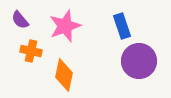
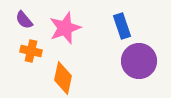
purple semicircle: moved 4 px right
pink star: moved 2 px down
orange diamond: moved 1 px left, 3 px down
